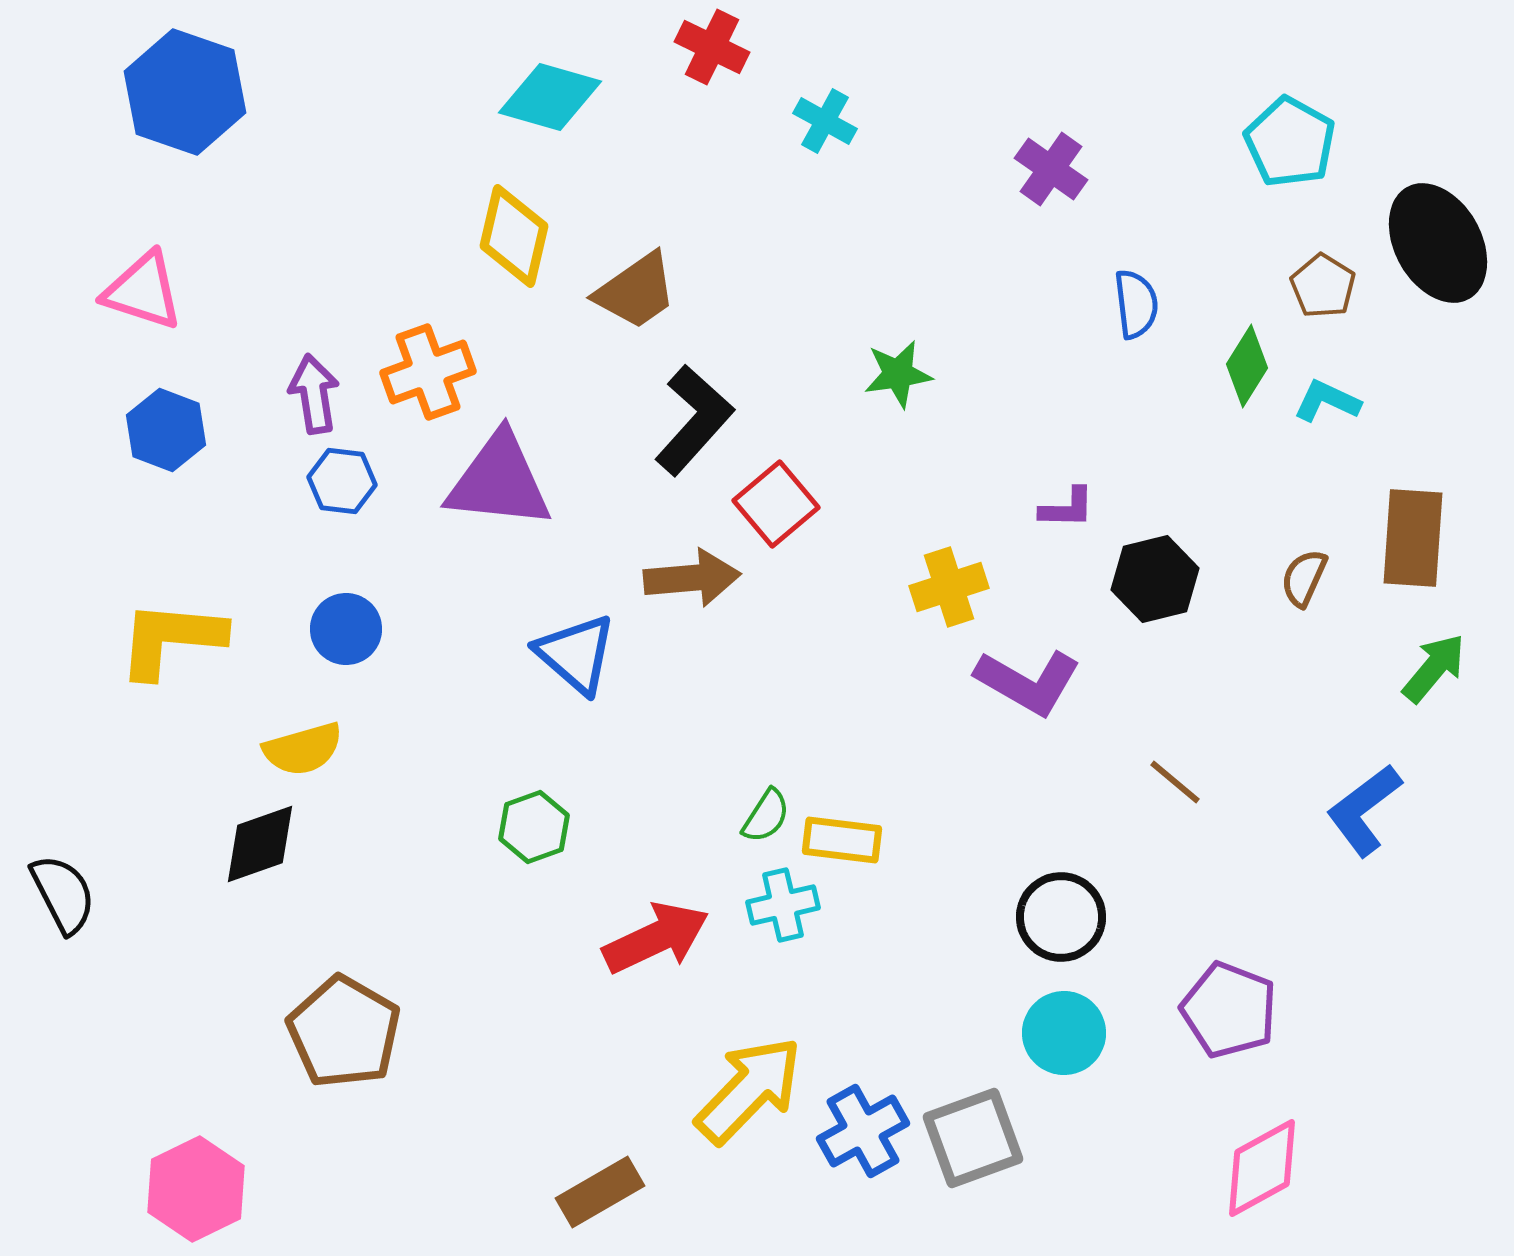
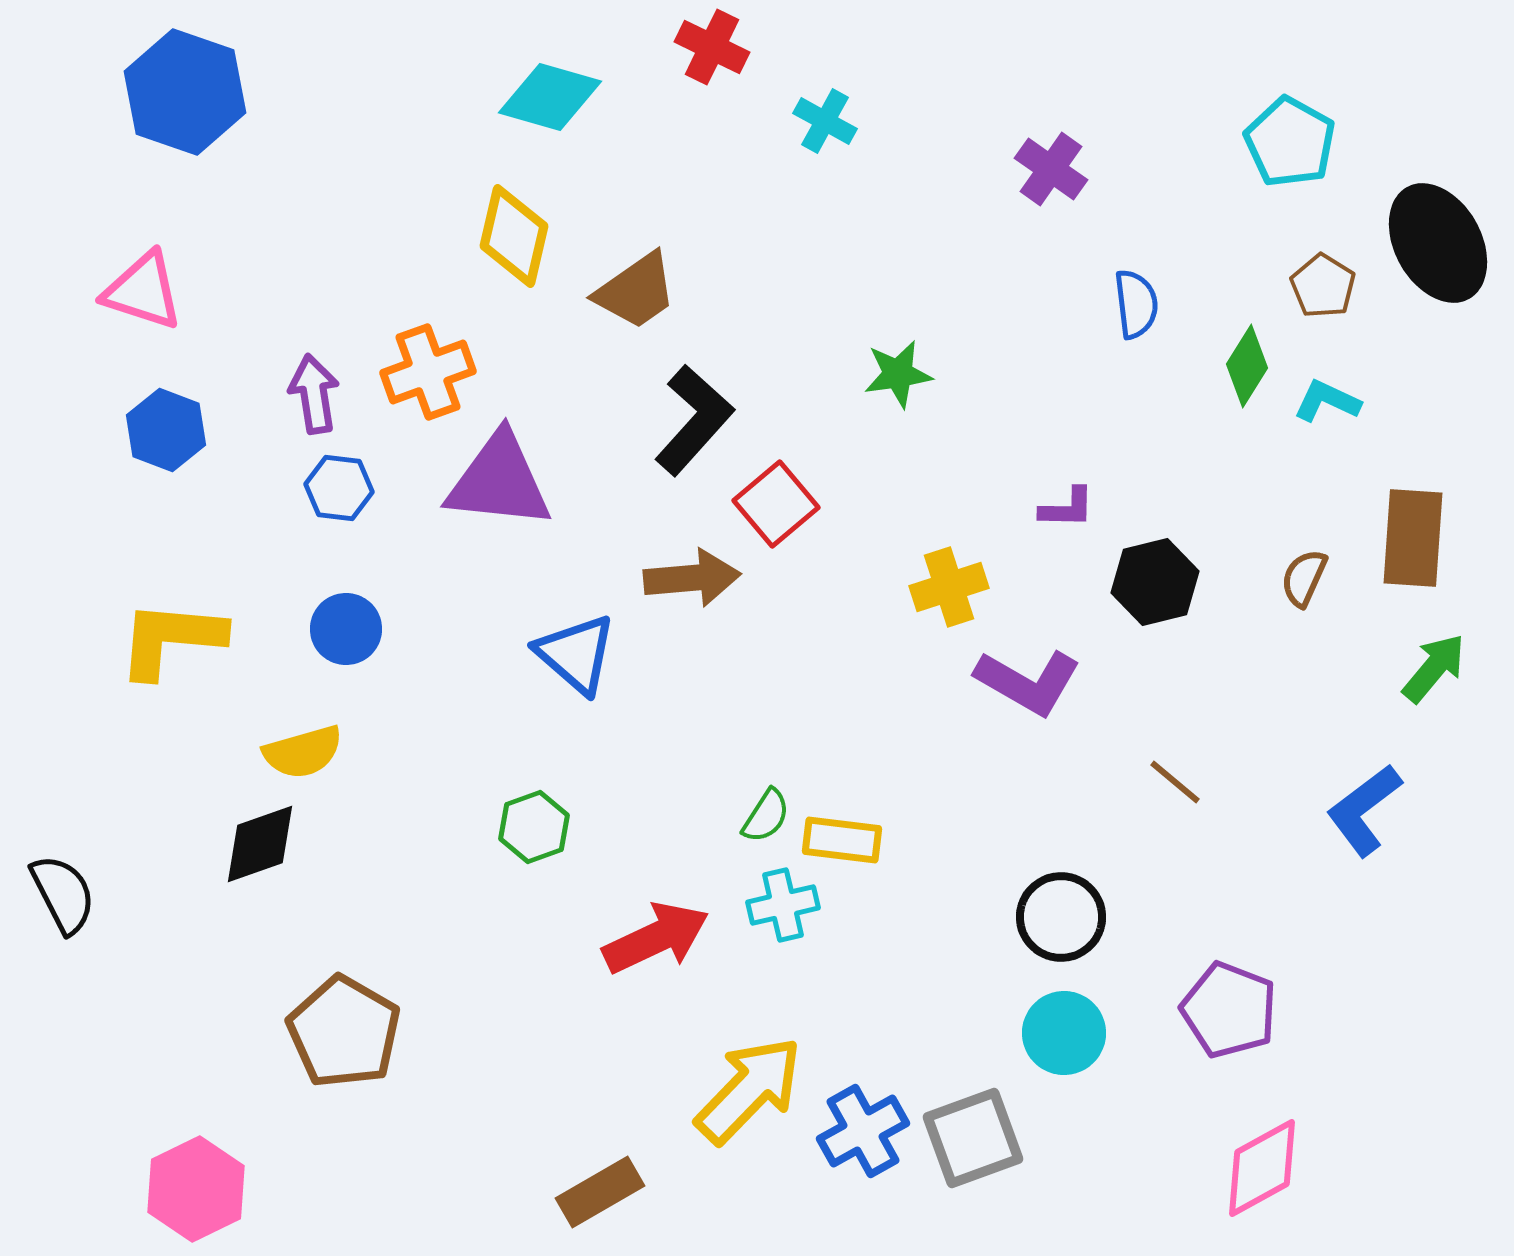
blue hexagon at (342, 481): moved 3 px left, 7 px down
black hexagon at (1155, 579): moved 3 px down
yellow semicircle at (303, 749): moved 3 px down
